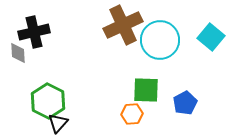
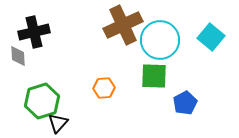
gray diamond: moved 3 px down
green square: moved 8 px right, 14 px up
green hexagon: moved 6 px left; rotated 16 degrees clockwise
orange hexagon: moved 28 px left, 26 px up
